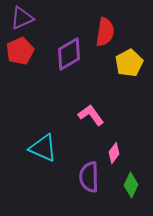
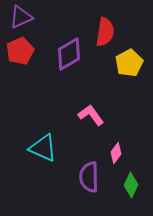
purple triangle: moved 1 px left, 1 px up
pink diamond: moved 2 px right
